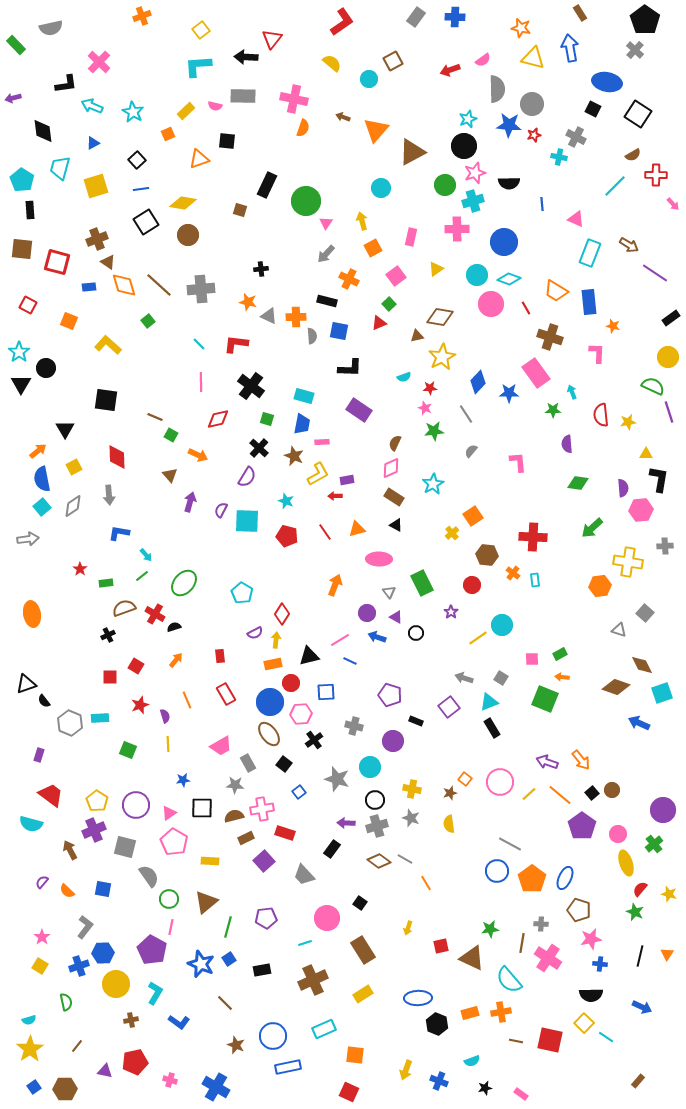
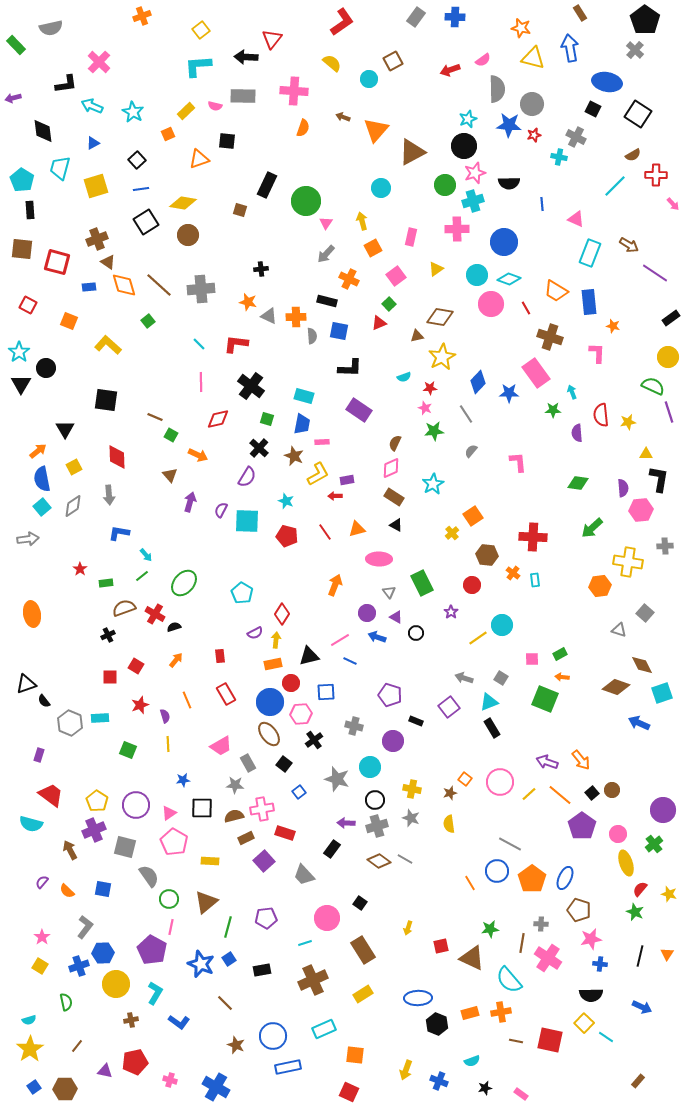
pink cross at (294, 99): moved 8 px up; rotated 8 degrees counterclockwise
purple semicircle at (567, 444): moved 10 px right, 11 px up
orange line at (426, 883): moved 44 px right
